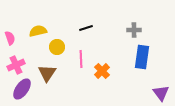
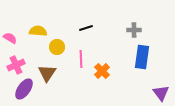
yellow semicircle: rotated 18 degrees clockwise
pink semicircle: rotated 40 degrees counterclockwise
purple ellipse: moved 2 px right
